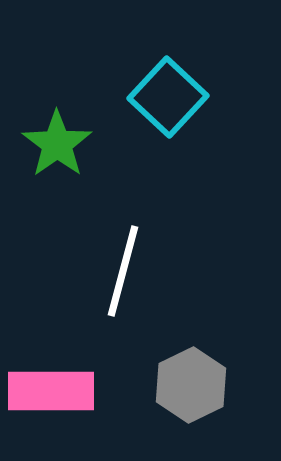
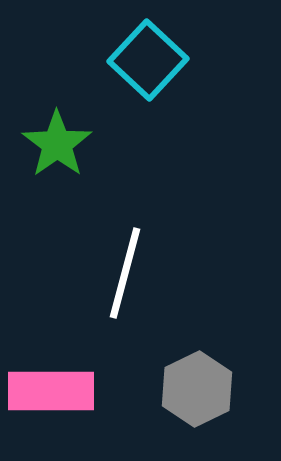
cyan square: moved 20 px left, 37 px up
white line: moved 2 px right, 2 px down
gray hexagon: moved 6 px right, 4 px down
